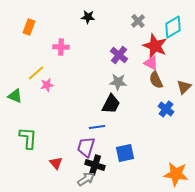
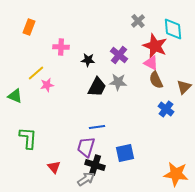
black star: moved 43 px down
cyan diamond: moved 2 px down; rotated 65 degrees counterclockwise
black trapezoid: moved 14 px left, 17 px up
red triangle: moved 2 px left, 4 px down
